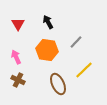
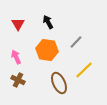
brown ellipse: moved 1 px right, 1 px up
